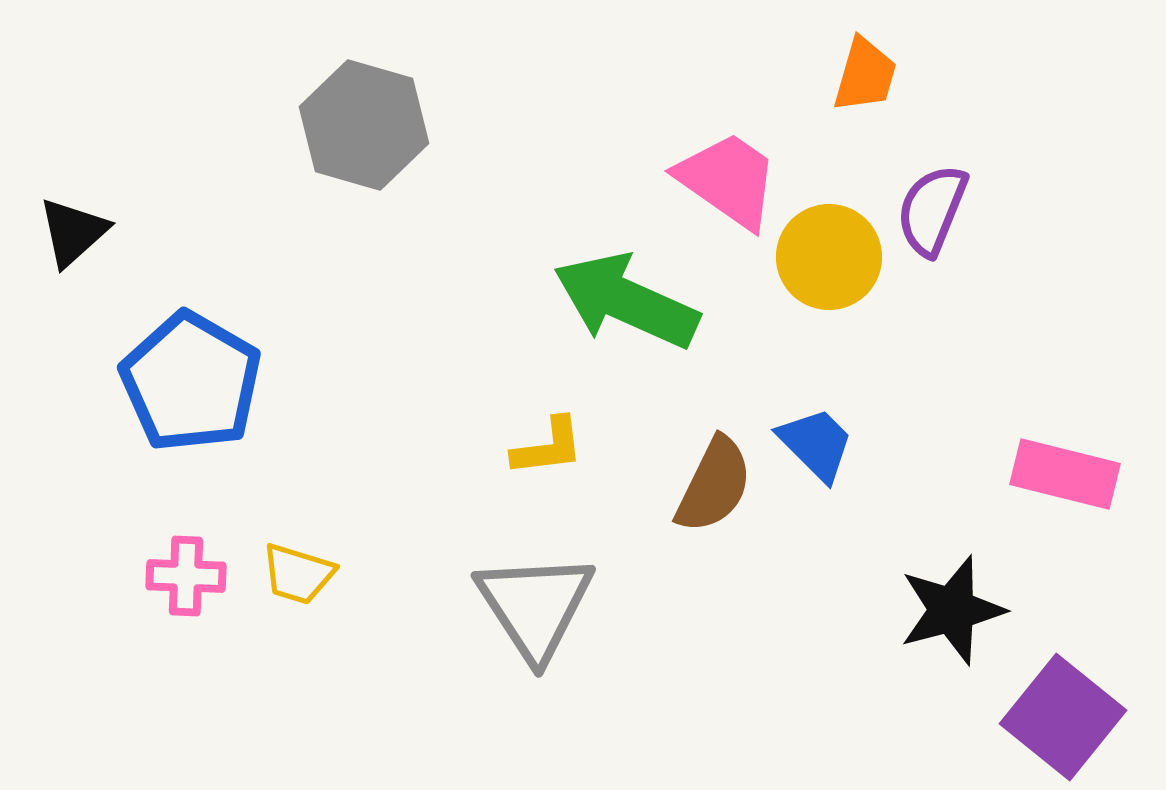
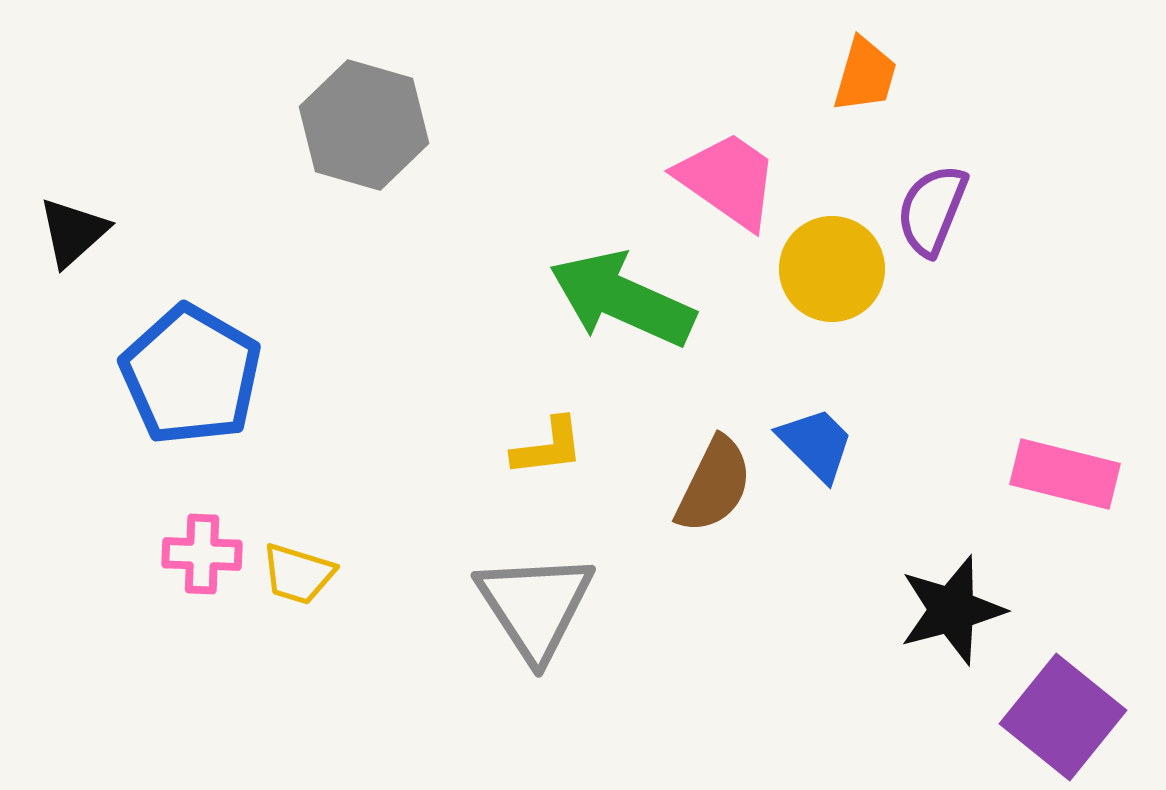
yellow circle: moved 3 px right, 12 px down
green arrow: moved 4 px left, 2 px up
blue pentagon: moved 7 px up
pink cross: moved 16 px right, 22 px up
